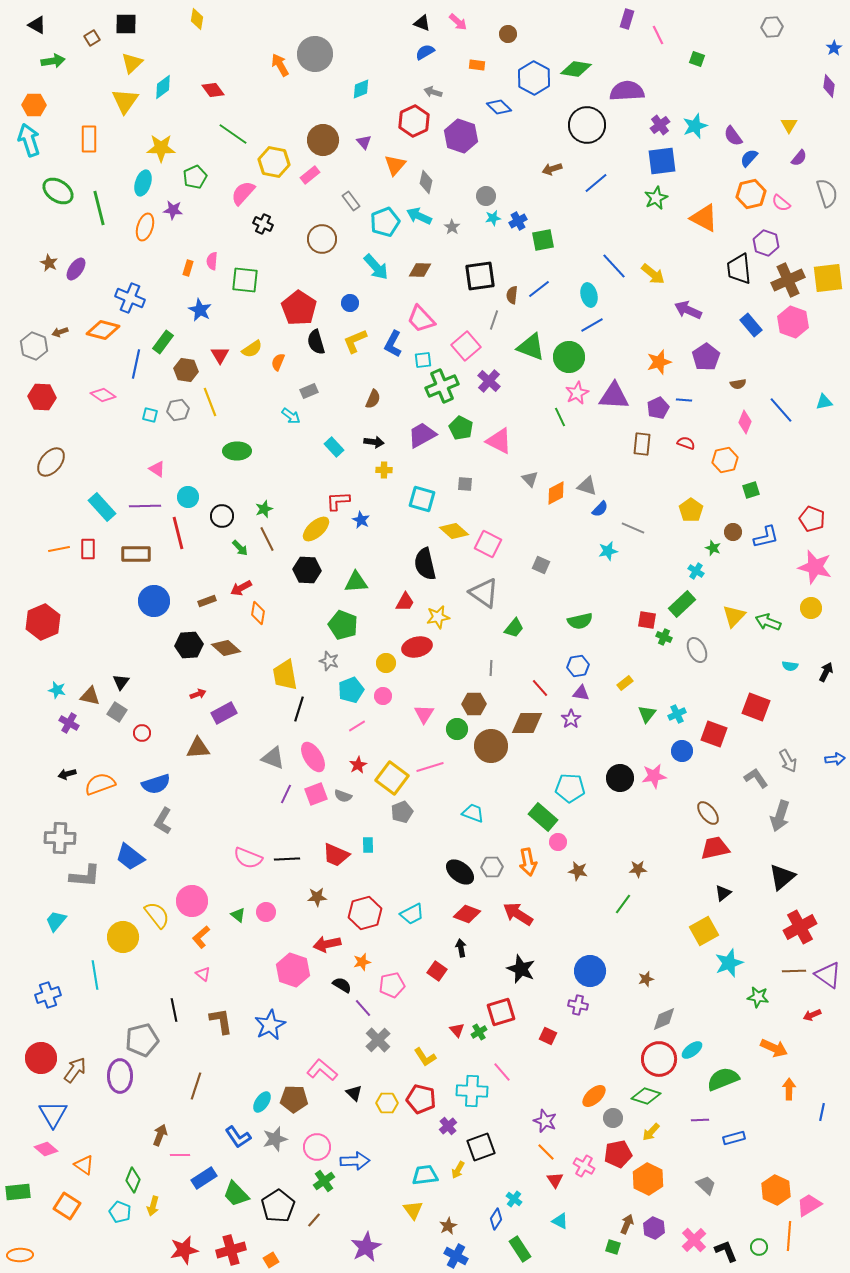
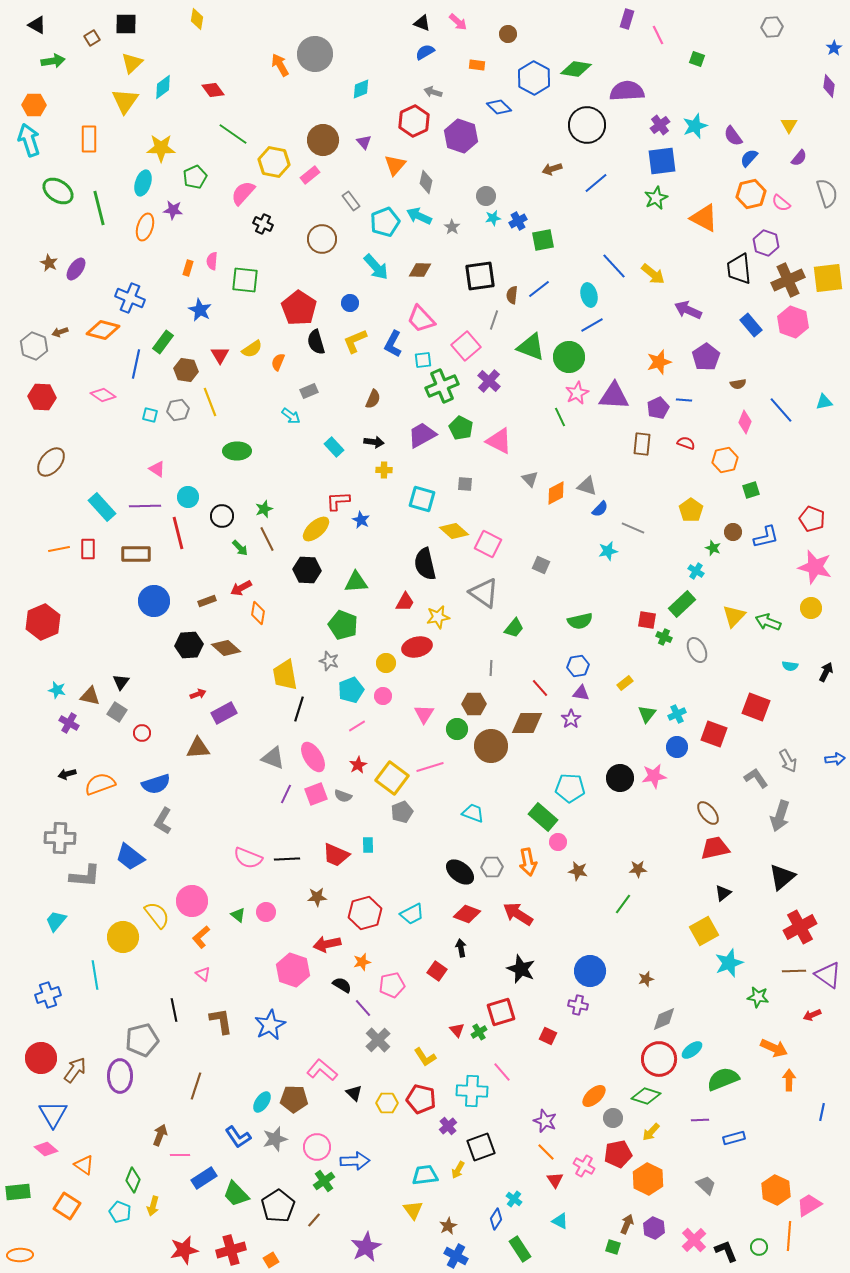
blue circle at (682, 751): moved 5 px left, 4 px up
orange arrow at (789, 1089): moved 9 px up
